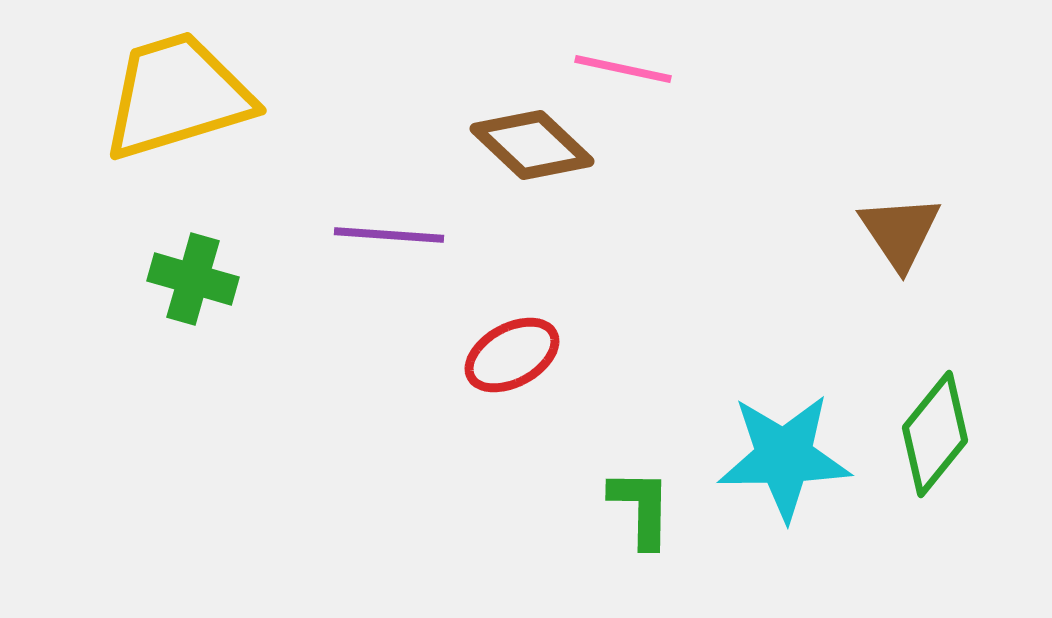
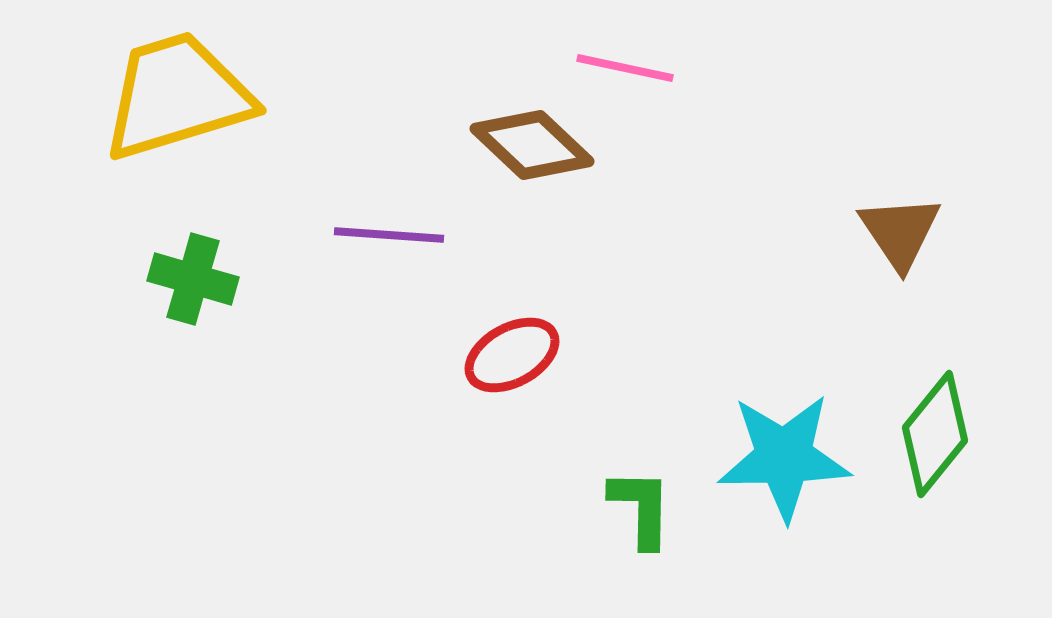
pink line: moved 2 px right, 1 px up
